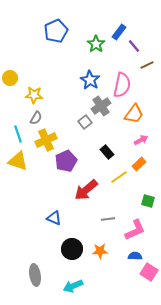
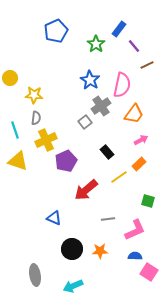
blue rectangle: moved 3 px up
gray semicircle: rotated 24 degrees counterclockwise
cyan line: moved 3 px left, 4 px up
